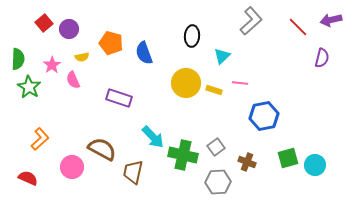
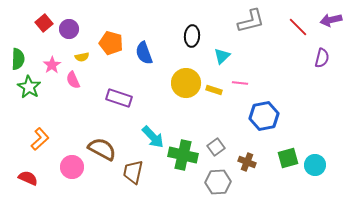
gray L-shape: rotated 28 degrees clockwise
